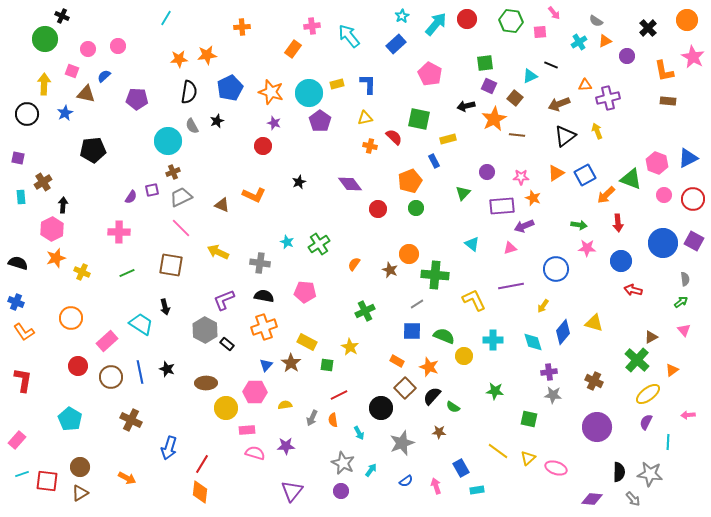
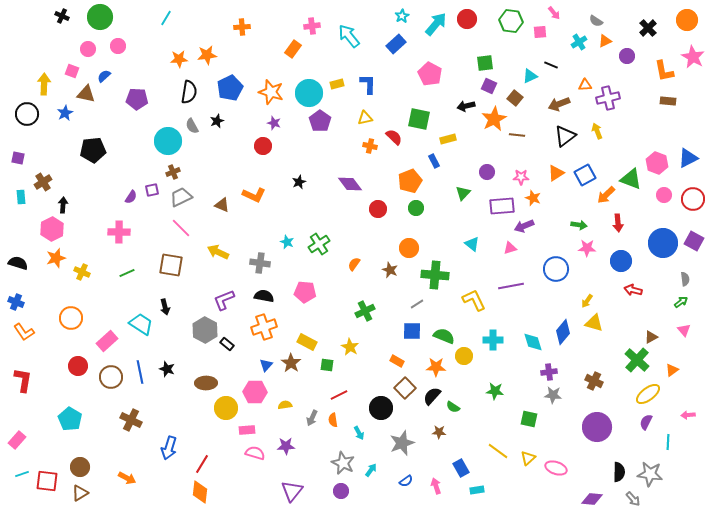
green circle at (45, 39): moved 55 px right, 22 px up
orange circle at (409, 254): moved 6 px up
yellow arrow at (543, 306): moved 44 px right, 5 px up
orange star at (429, 367): moved 7 px right; rotated 18 degrees counterclockwise
